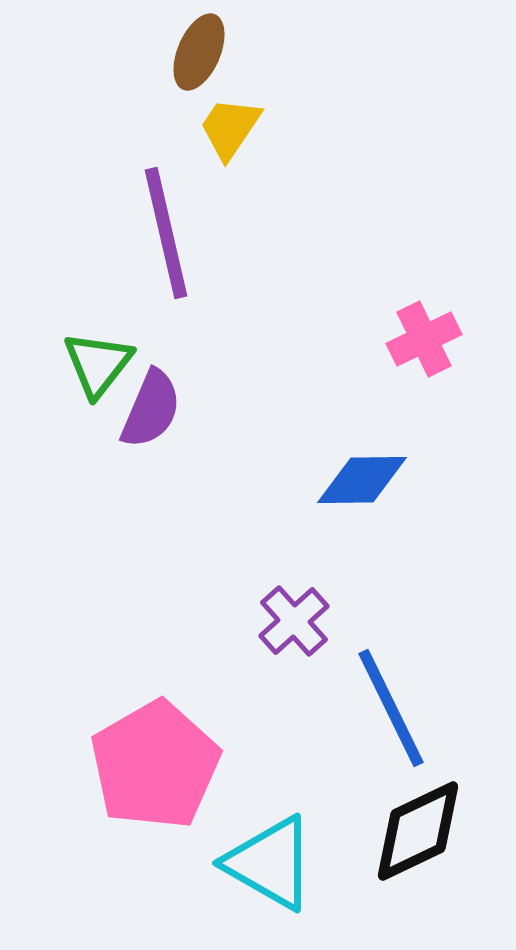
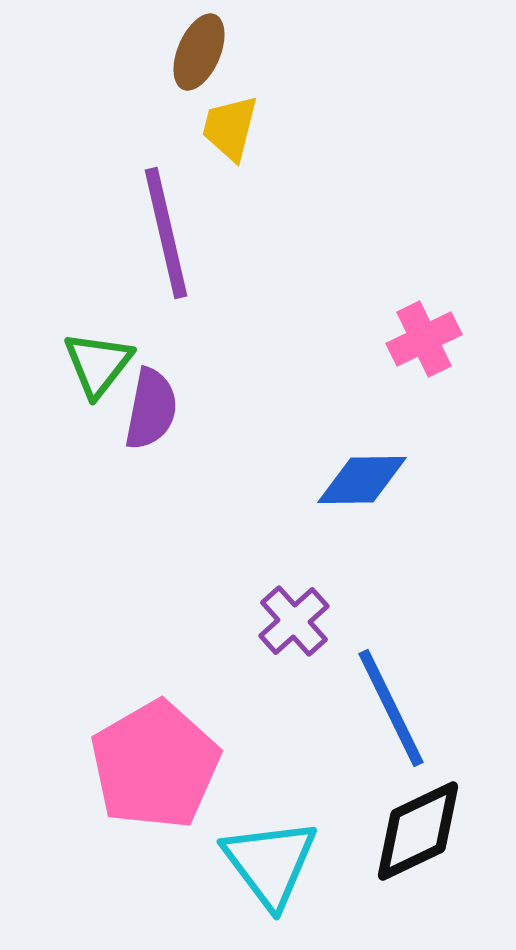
yellow trapezoid: rotated 20 degrees counterclockwise
purple semicircle: rotated 12 degrees counterclockwise
cyan triangle: rotated 23 degrees clockwise
